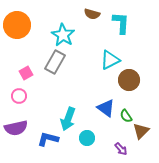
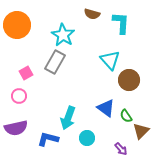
cyan triangle: rotated 45 degrees counterclockwise
cyan arrow: moved 1 px up
